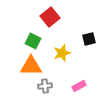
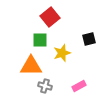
green square: moved 7 px right, 1 px up; rotated 28 degrees counterclockwise
gray cross: rotated 24 degrees clockwise
